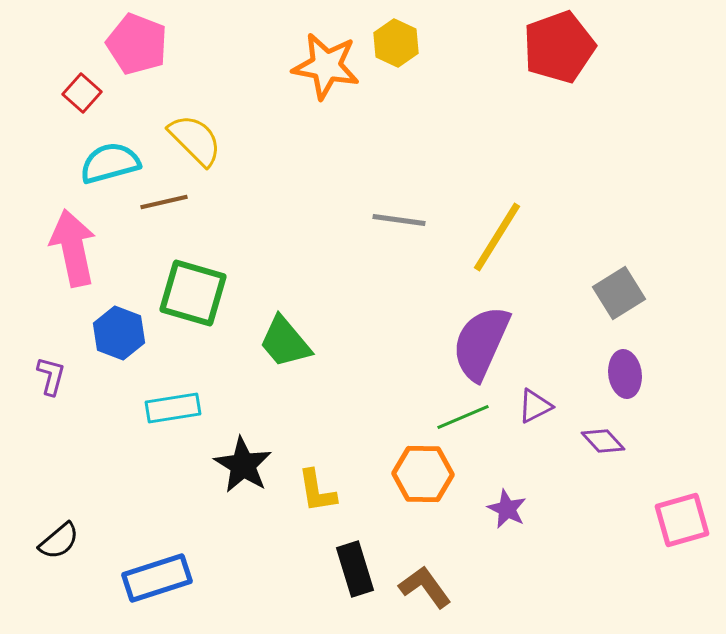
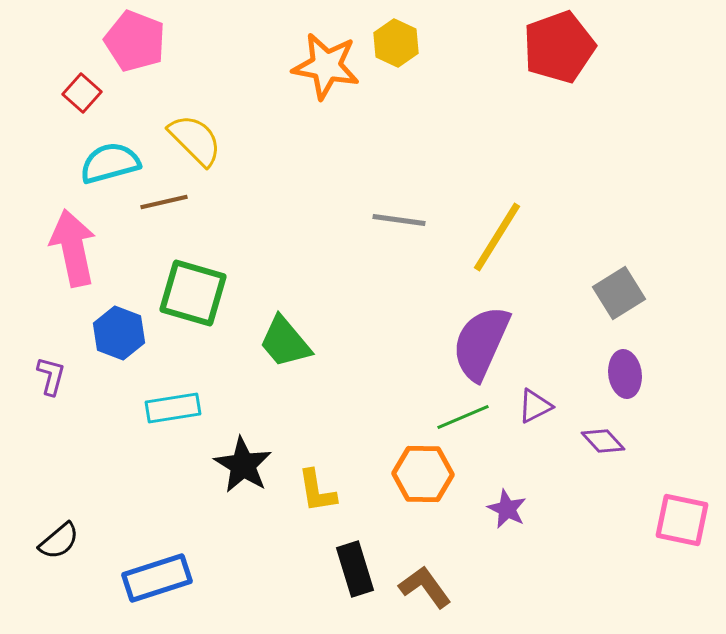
pink pentagon: moved 2 px left, 3 px up
pink square: rotated 28 degrees clockwise
